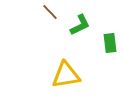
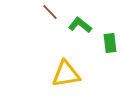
green L-shape: rotated 115 degrees counterclockwise
yellow triangle: moved 1 px up
